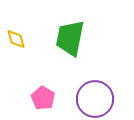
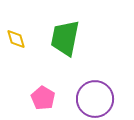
green trapezoid: moved 5 px left
